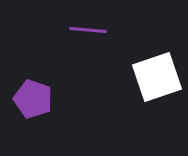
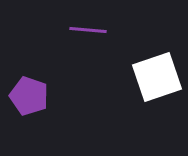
purple pentagon: moved 4 px left, 3 px up
